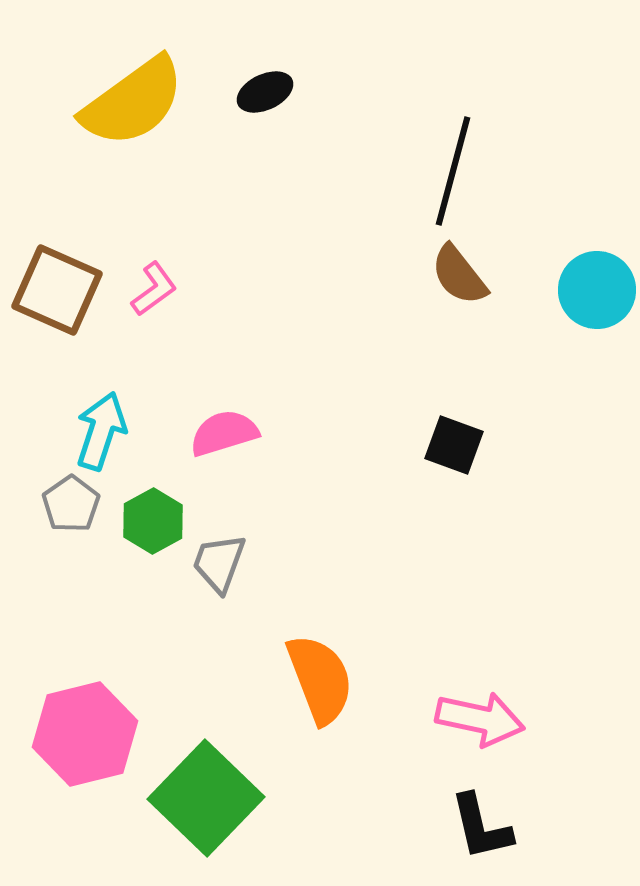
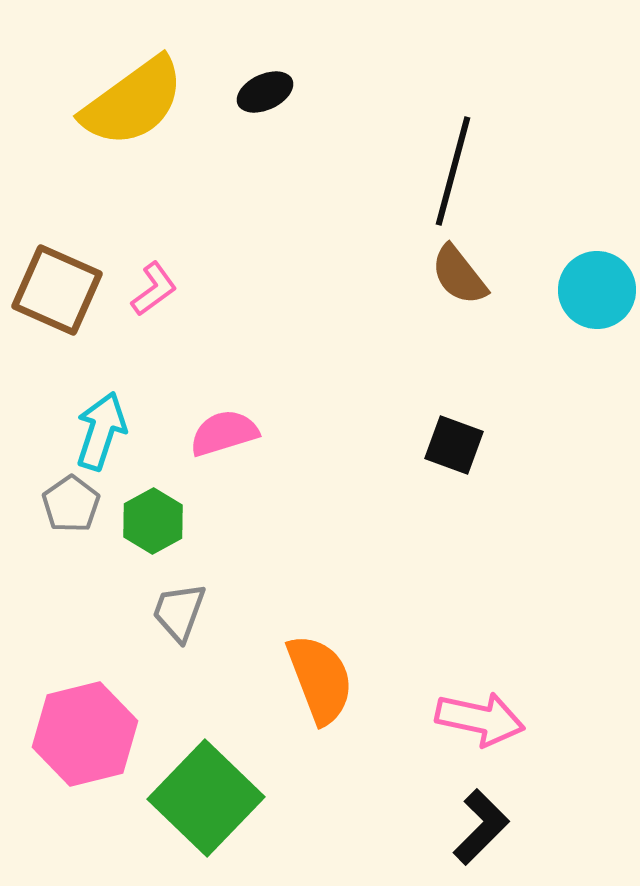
gray trapezoid: moved 40 px left, 49 px down
black L-shape: rotated 122 degrees counterclockwise
